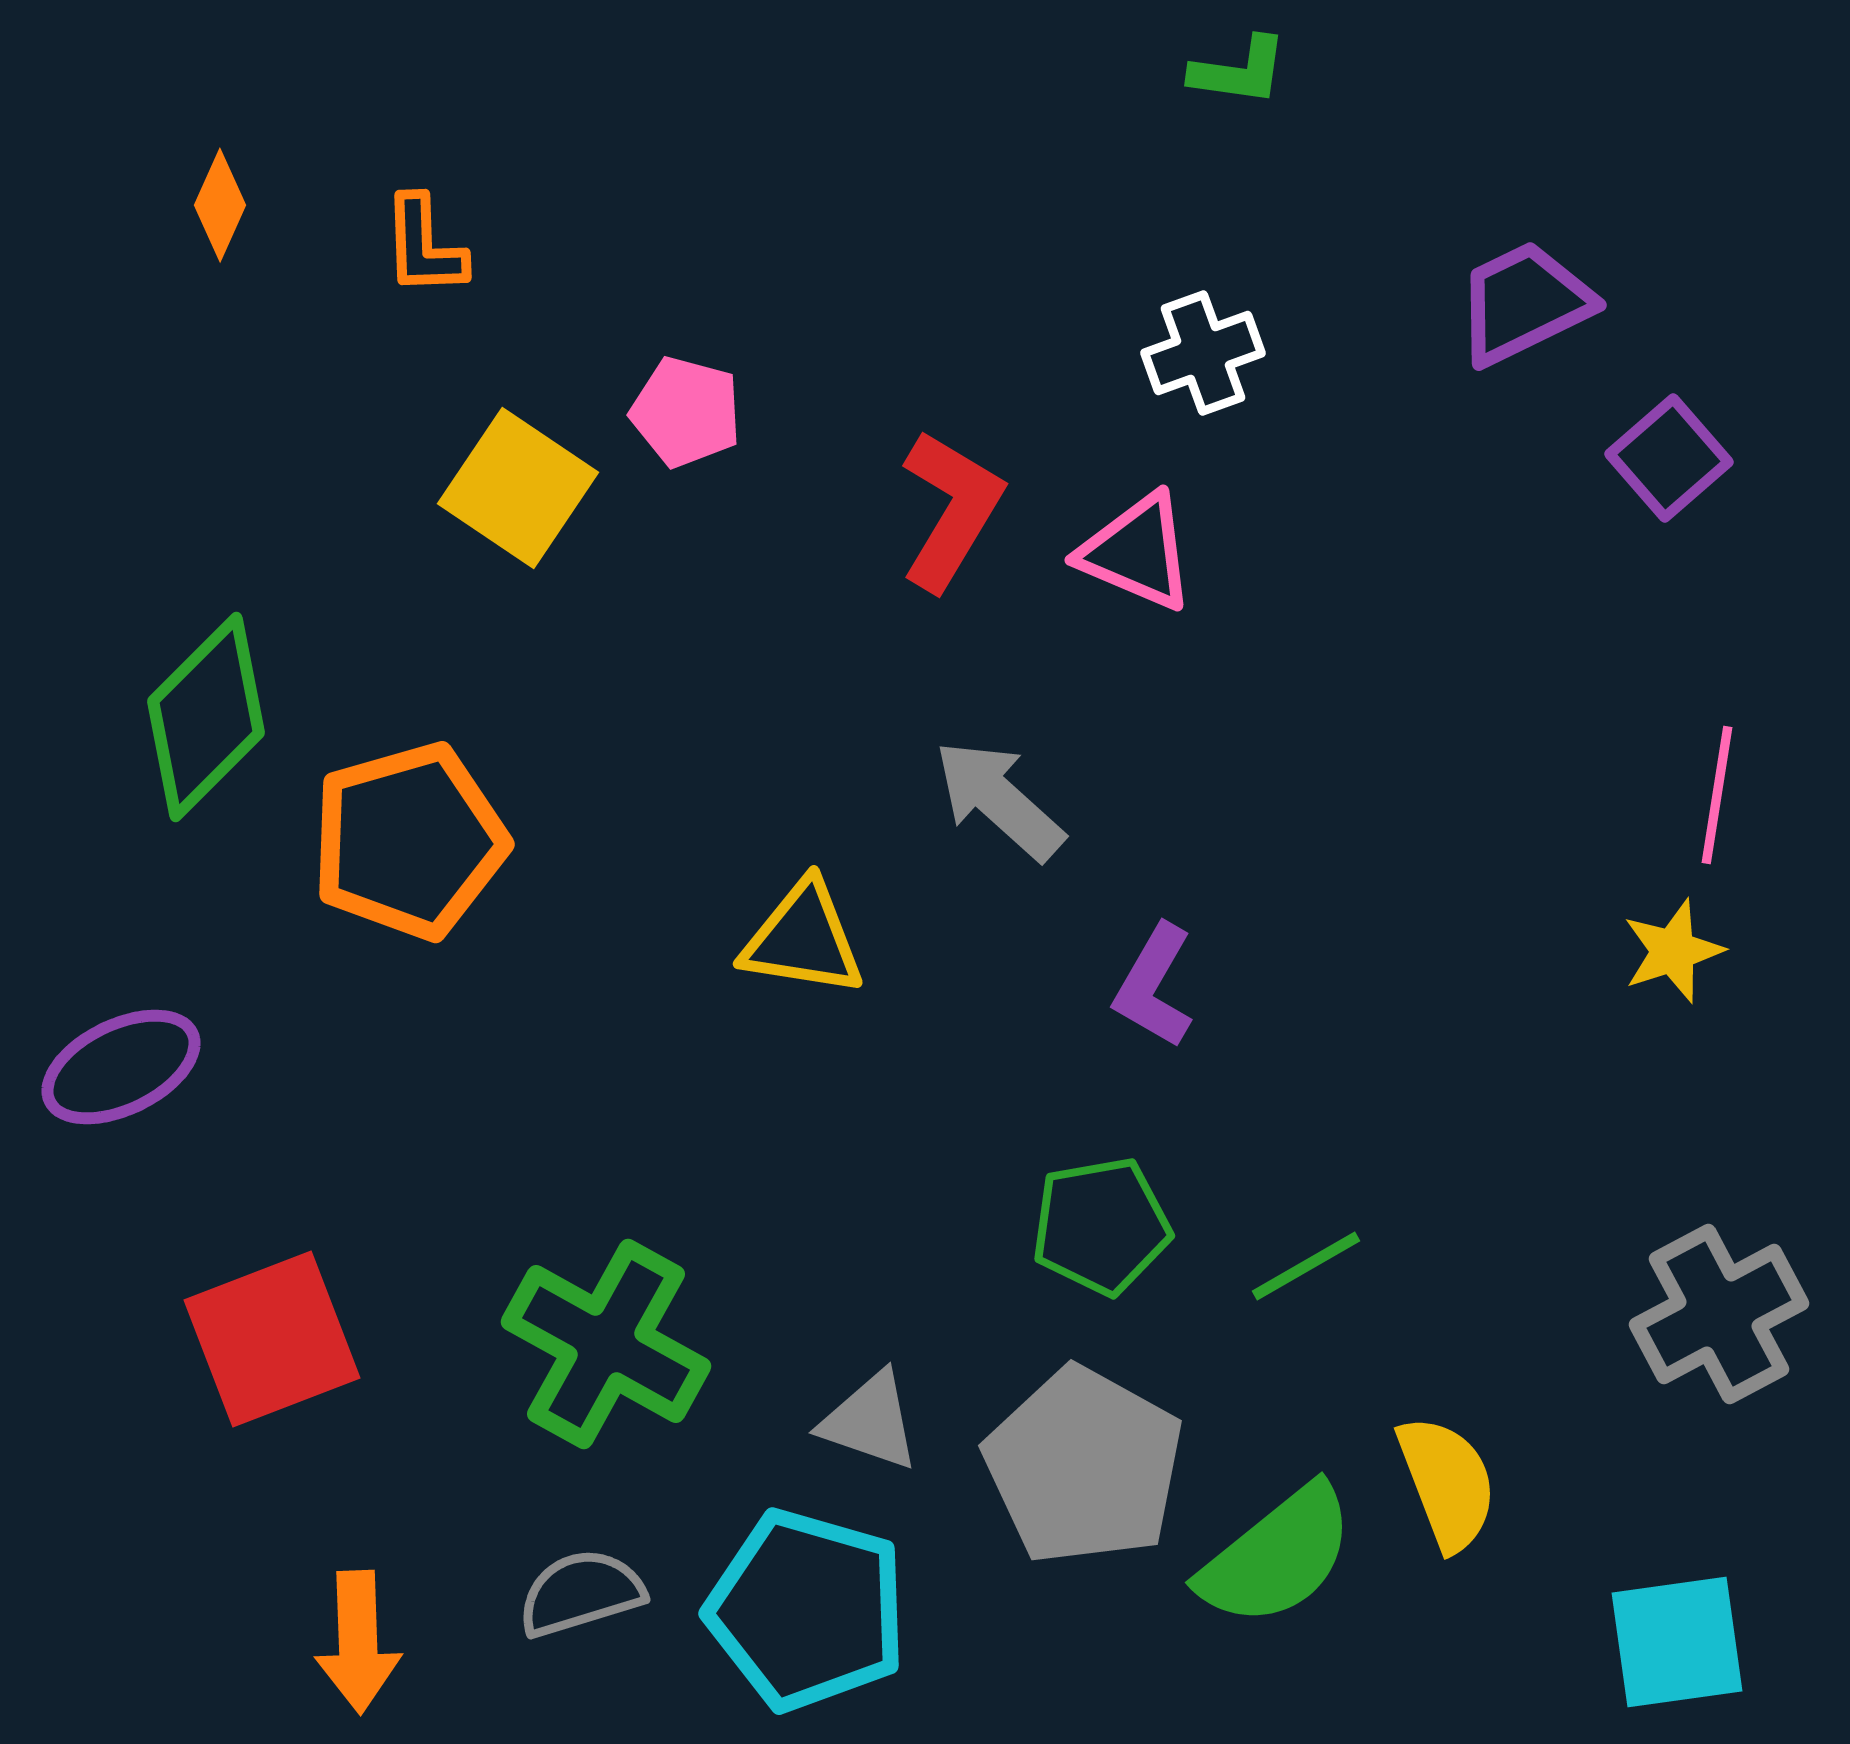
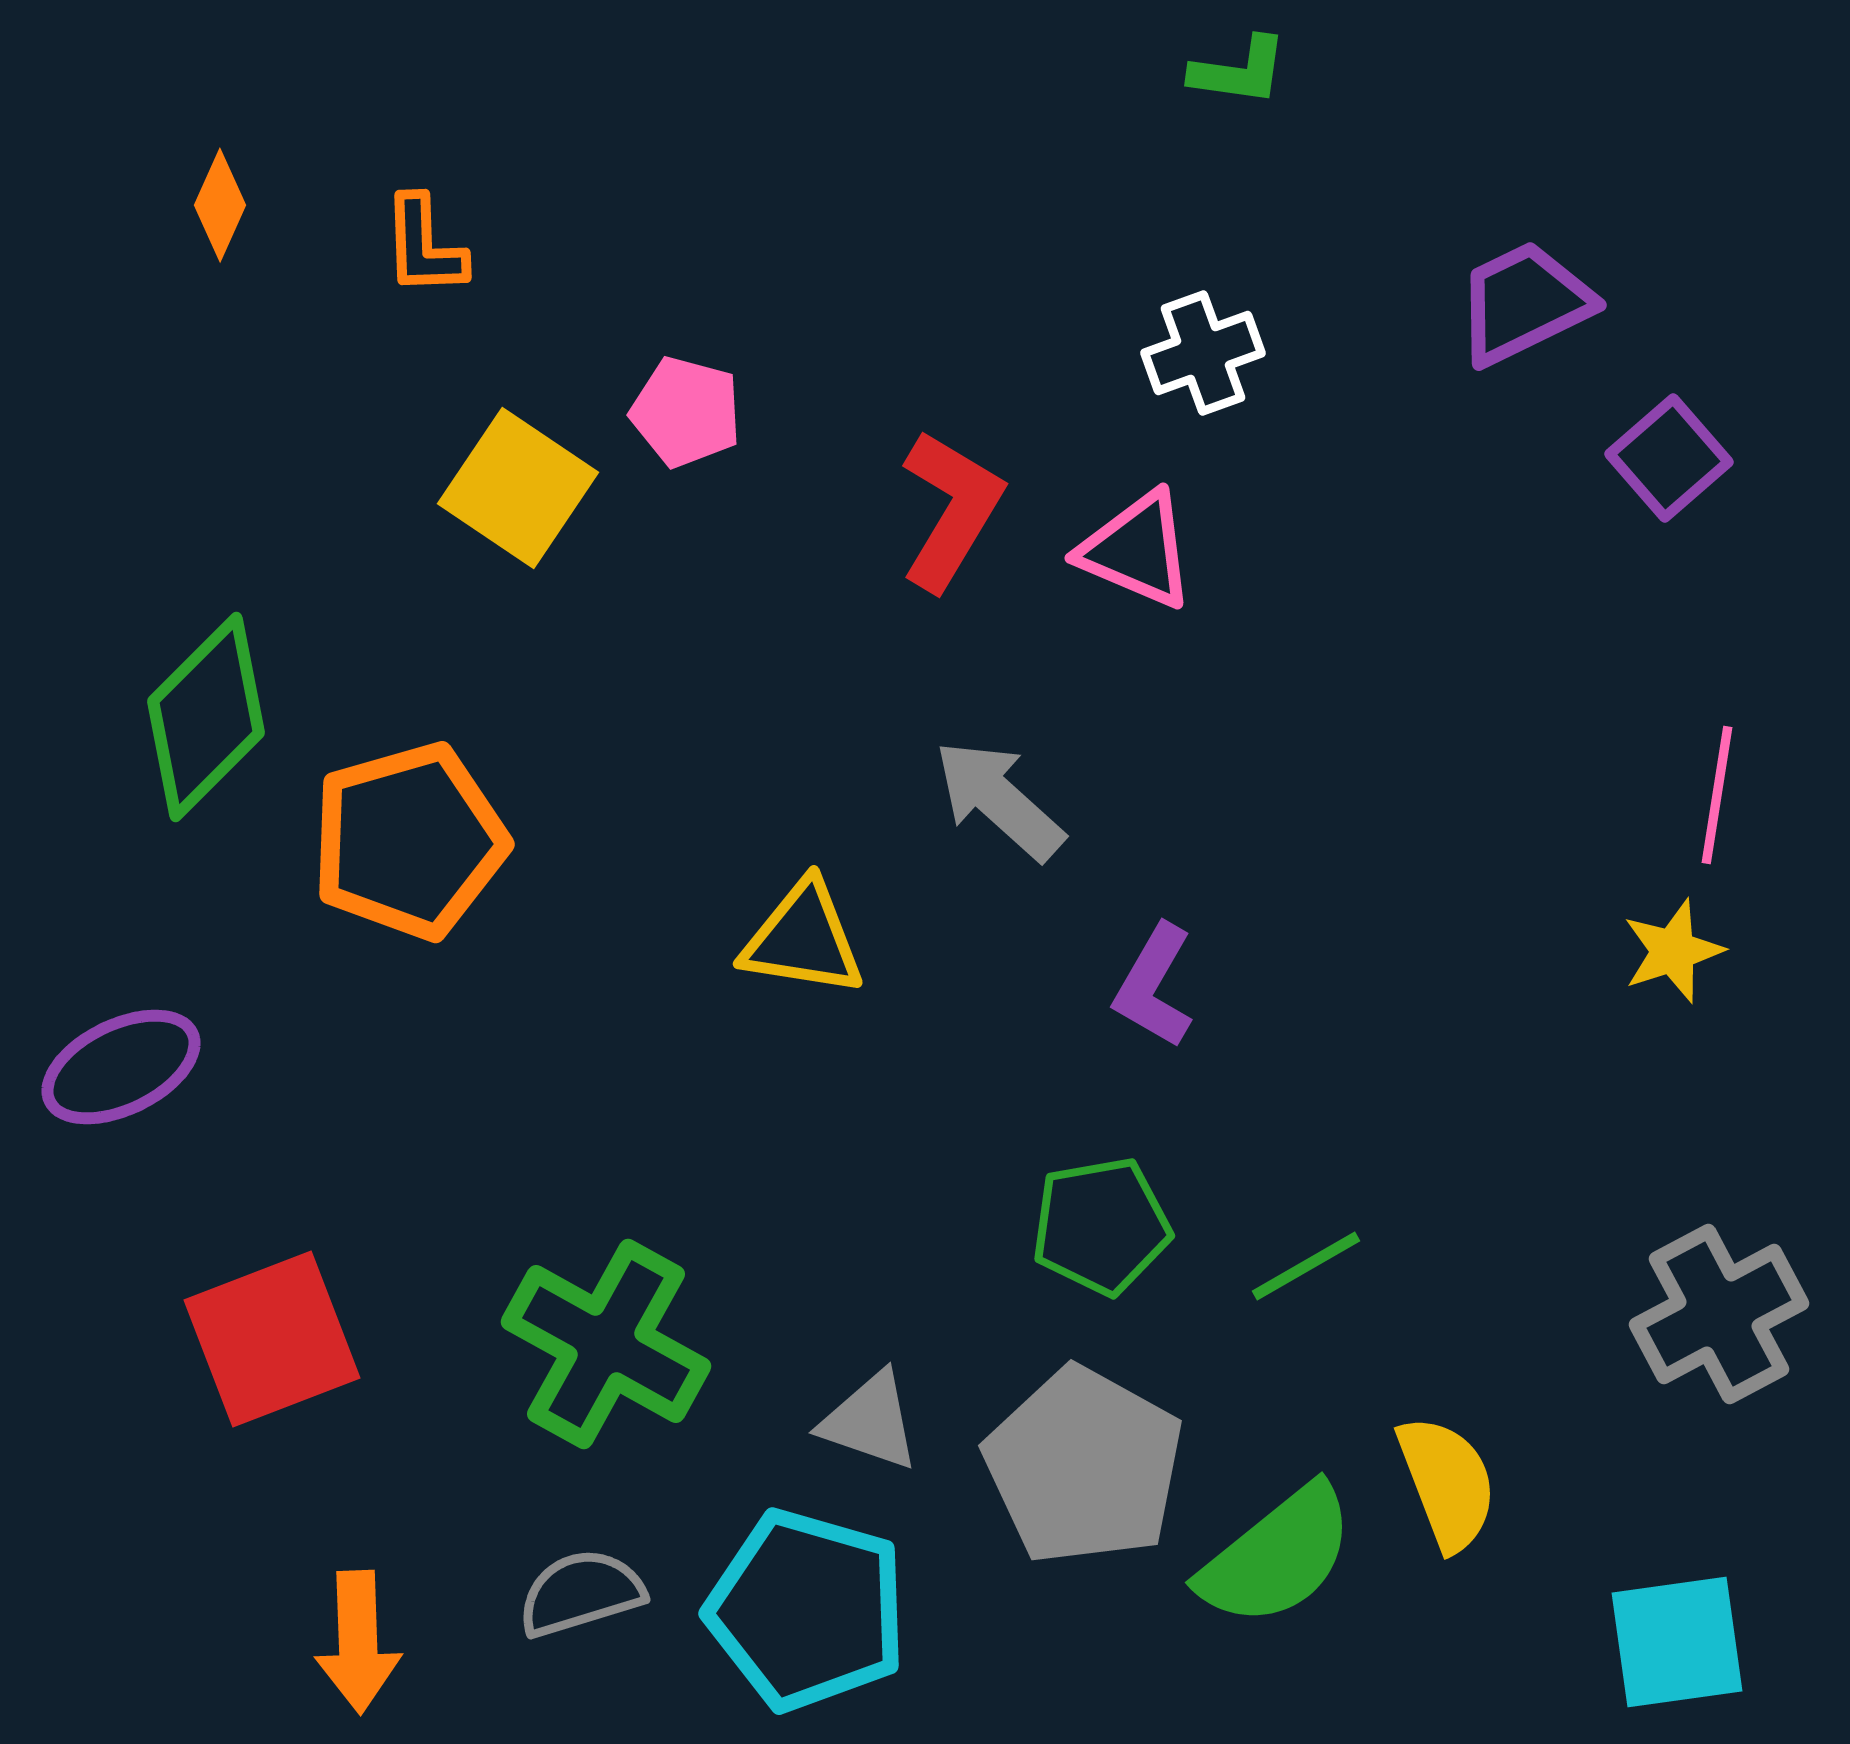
pink triangle: moved 2 px up
